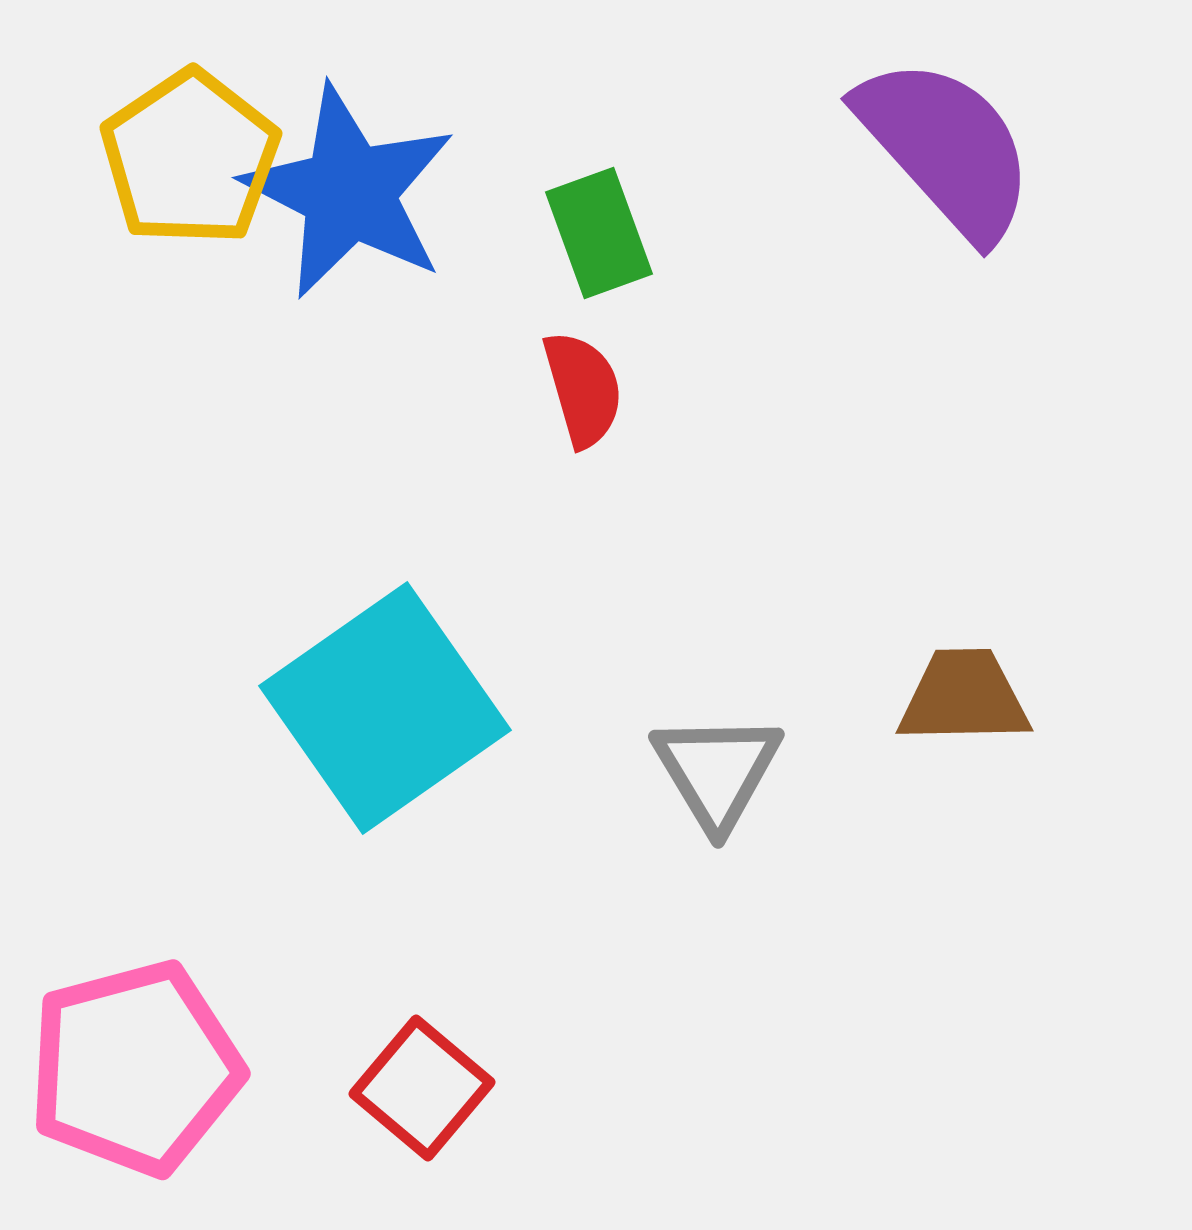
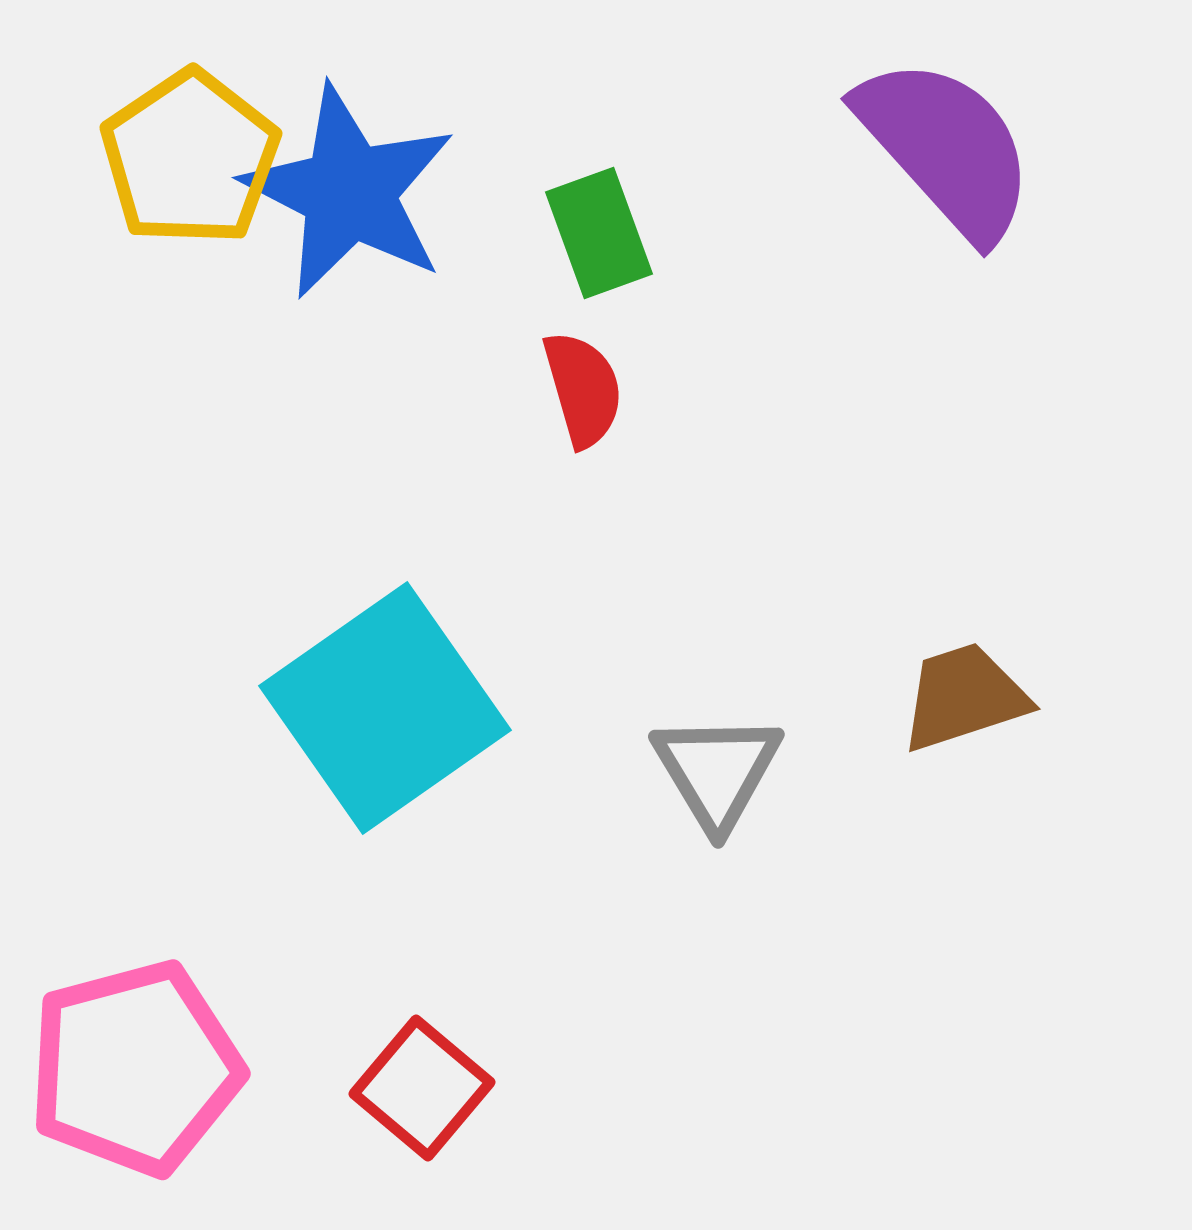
brown trapezoid: rotated 17 degrees counterclockwise
